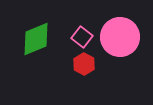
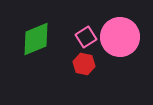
pink square: moved 4 px right; rotated 20 degrees clockwise
red hexagon: rotated 15 degrees counterclockwise
